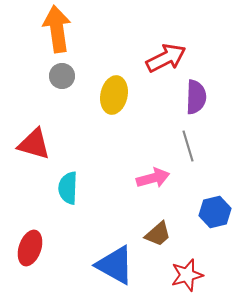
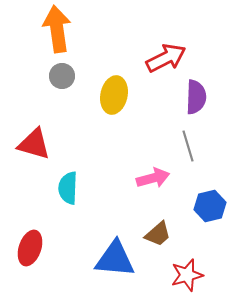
blue hexagon: moved 5 px left, 6 px up
blue triangle: moved 6 px up; rotated 24 degrees counterclockwise
